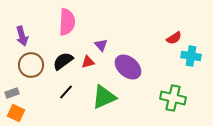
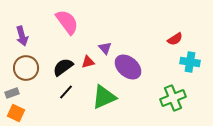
pink semicircle: rotated 40 degrees counterclockwise
red semicircle: moved 1 px right, 1 px down
purple triangle: moved 4 px right, 3 px down
cyan cross: moved 1 px left, 6 px down
black semicircle: moved 6 px down
brown circle: moved 5 px left, 3 px down
green cross: rotated 35 degrees counterclockwise
